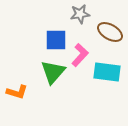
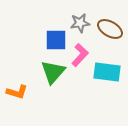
gray star: moved 9 px down
brown ellipse: moved 3 px up
